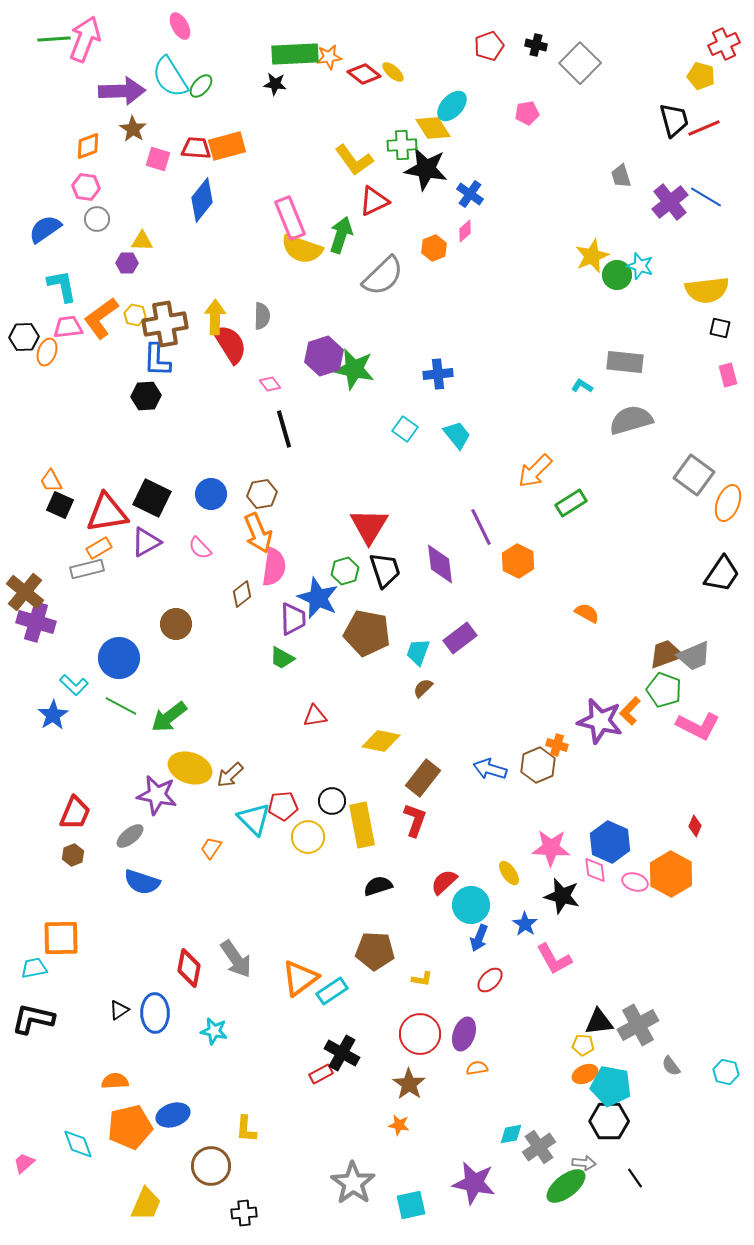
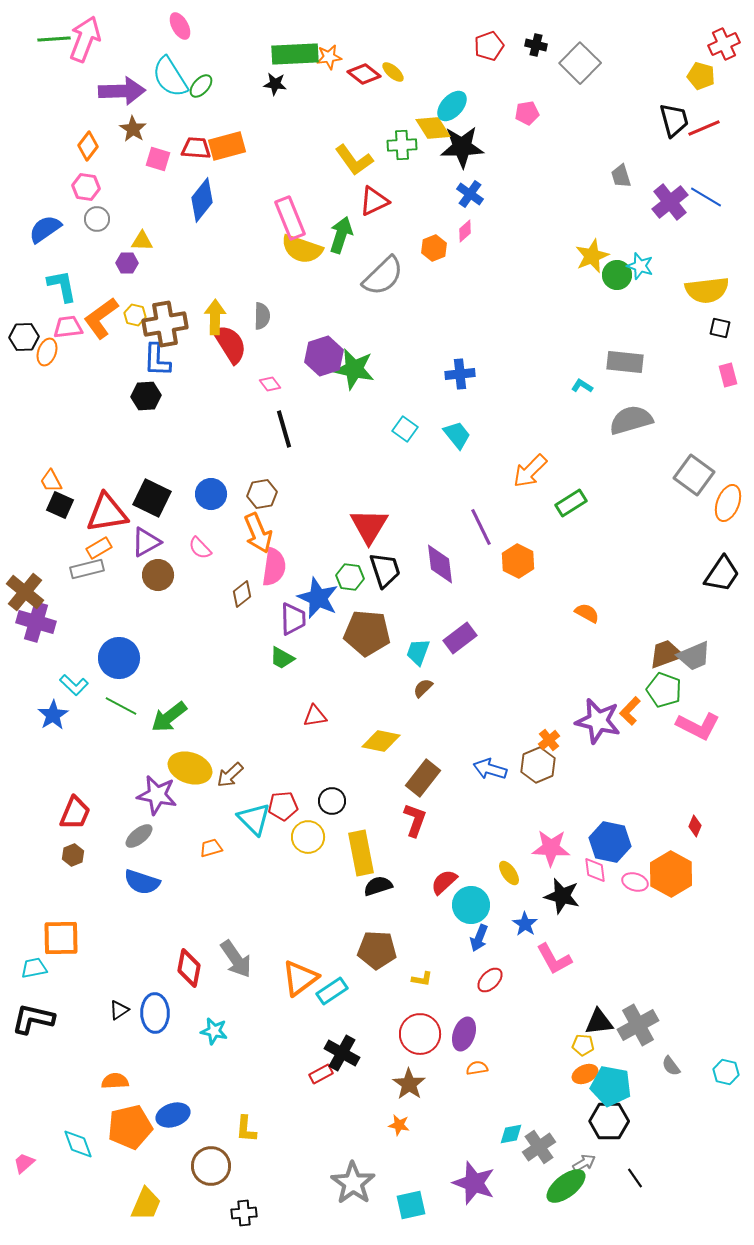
orange diamond at (88, 146): rotated 32 degrees counterclockwise
black star at (426, 169): moved 36 px right, 22 px up; rotated 12 degrees counterclockwise
blue cross at (438, 374): moved 22 px right
orange arrow at (535, 471): moved 5 px left
green hexagon at (345, 571): moved 5 px right, 6 px down; rotated 24 degrees clockwise
brown circle at (176, 624): moved 18 px left, 49 px up
brown pentagon at (367, 633): rotated 6 degrees counterclockwise
purple star at (600, 721): moved 2 px left
orange cross at (557, 745): moved 8 px left, 5 px up; rotated 35 degrees clockwise
yellow rectangle at (362, 825): moved 1 px left, 28 px down
gray ellipse at (130, 836): moved 9 px right
blue hexagon at (610, 842): rotated 12 degrees counterclockwise
orange trapezoid at (211, 848): rotated 40 degrees clockwise
brown pentagon at (375, 951): moved 2 px right, 1 px up
gray arrow at (584, 1163): rotated 35 degrees counterclockwise
purple star at (474, 1183): rotated 9 degrees clockwise
